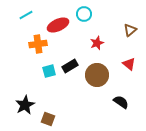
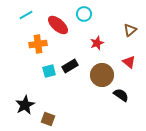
red ellipse: rotated 65 degrees clockwise
red triangle: moved 2 px up
brown circle: moved 5 px right
black semicircle: moved 7 px up
